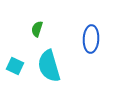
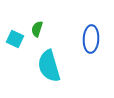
cyan square: moved 27 px up
